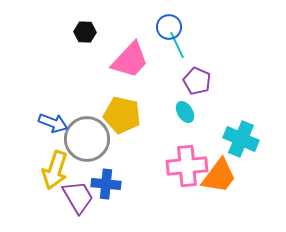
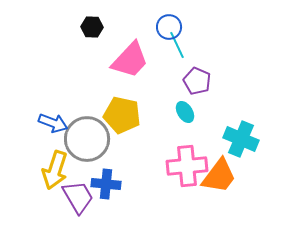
black hexagon: moved 7 px right, 5 px up
